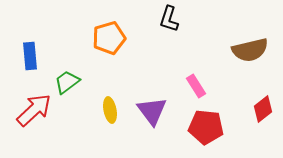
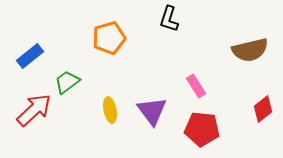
blue rectangle: rotated 56 degrees clockwise
red pentagon: moved 4 px left, 2 px down
